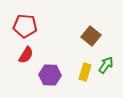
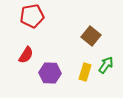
red pentagon: moved 7 px right, 10 px up; rotated 15 degrees counterclockwise
purple hexagon: moved 2 px up
